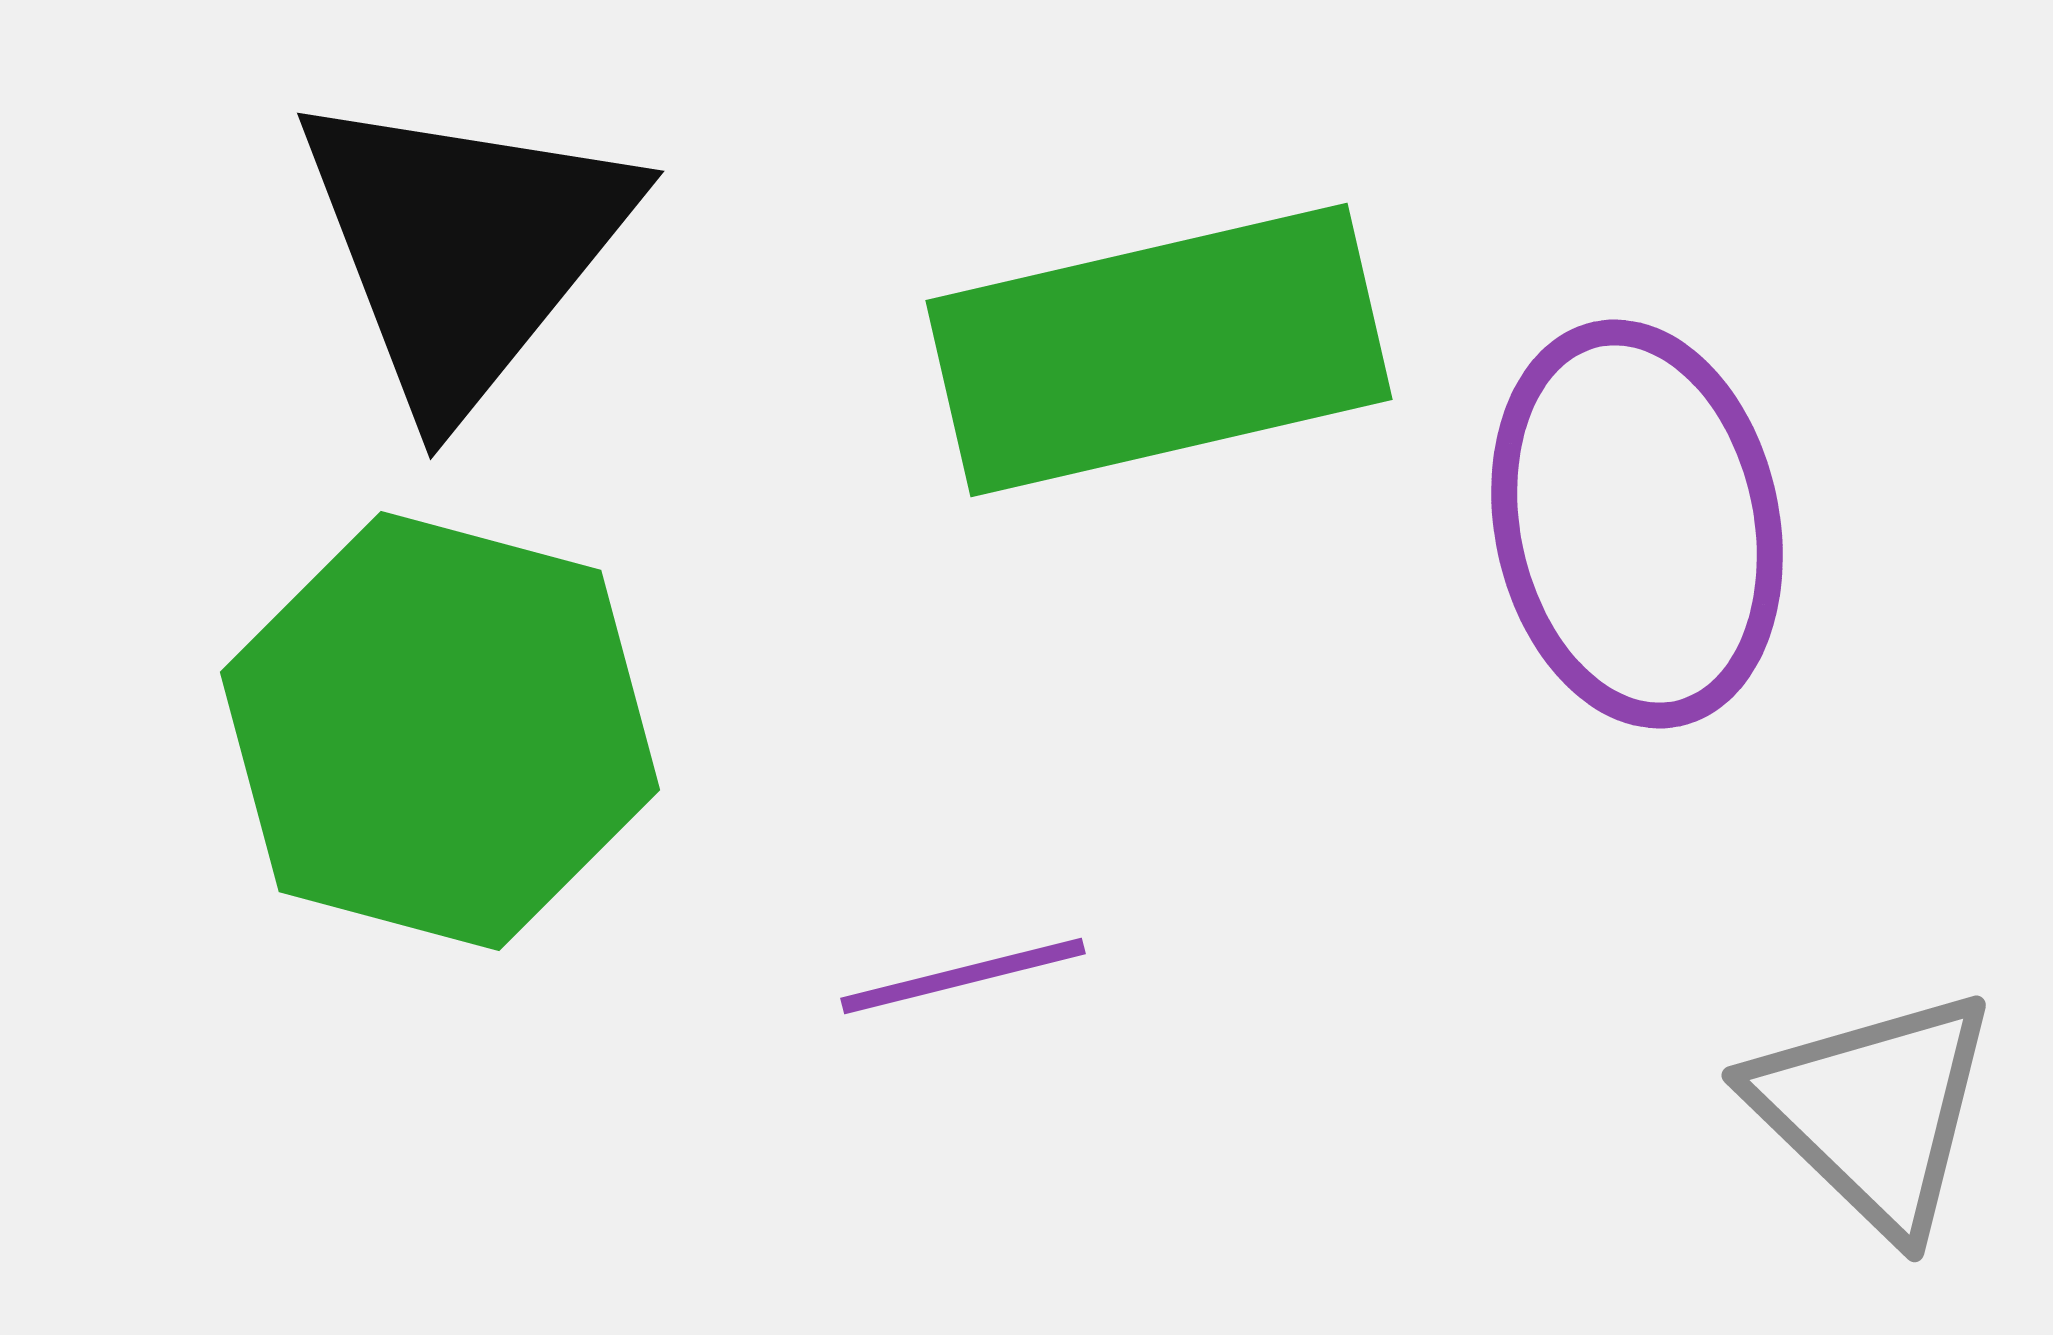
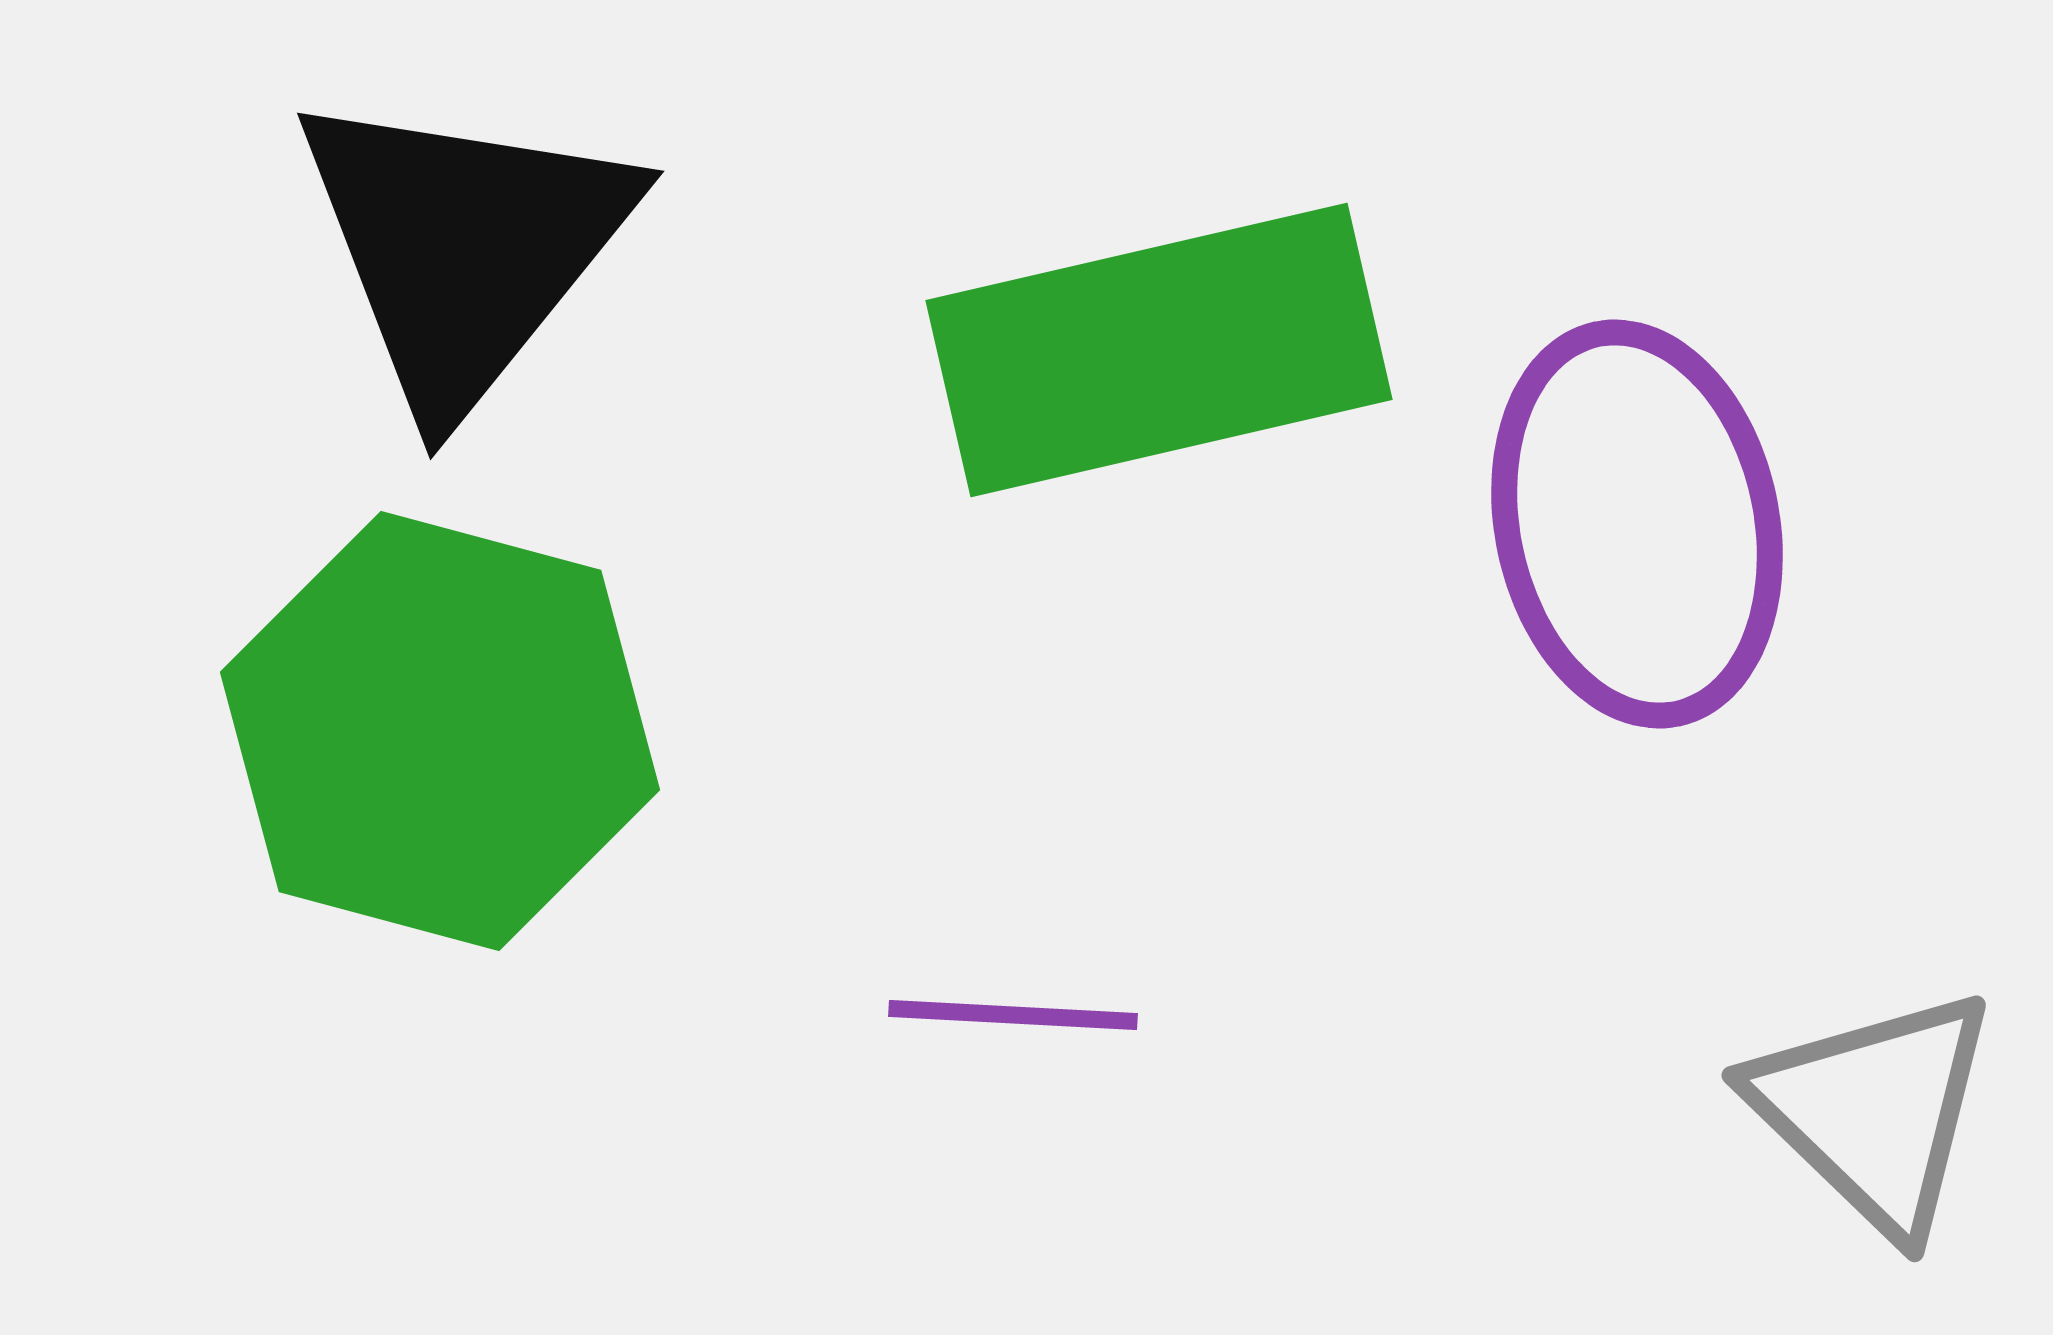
purple line: moved 50 px right, 39 px down; rotated 17 degrees clockwise
